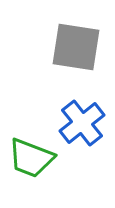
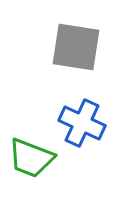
blue cross: rotated 27 degrees counterclockwise
